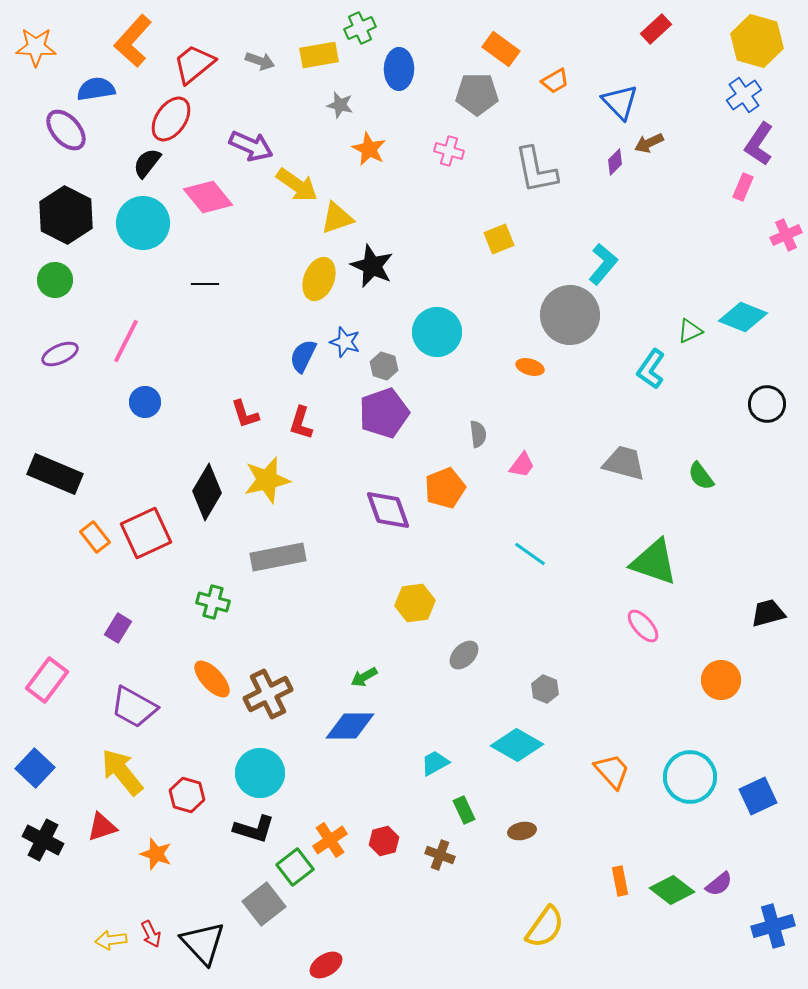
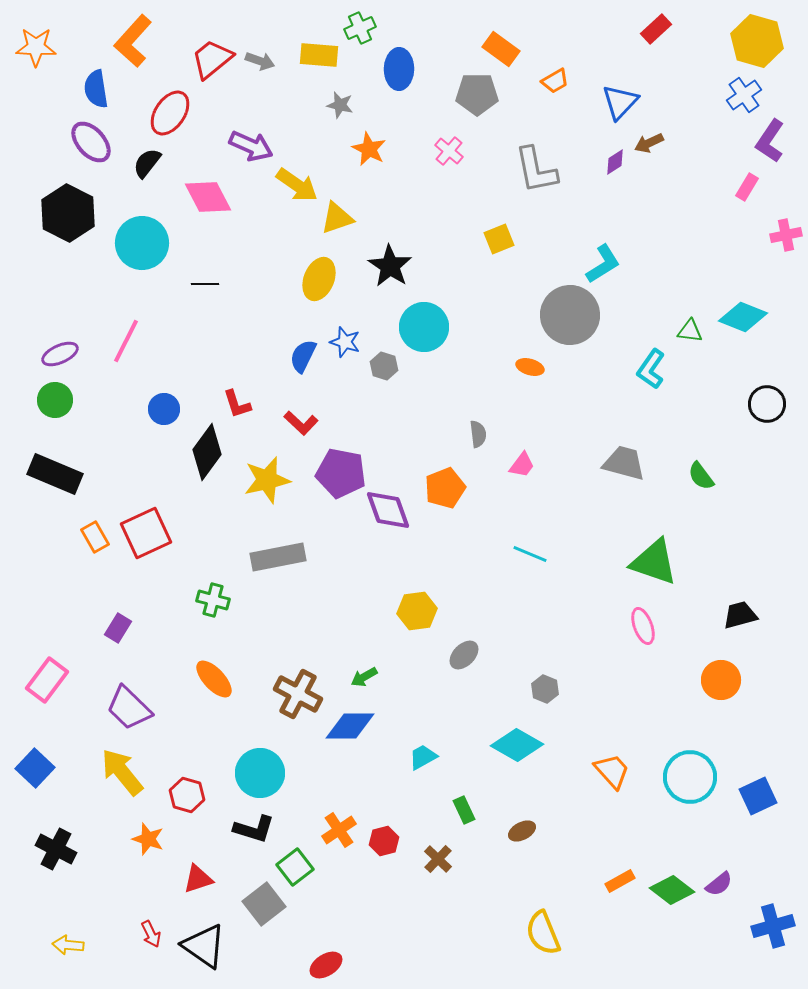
yellow rectangle at (319, 55): rotated 15 degrees clockwise
red trapezoid at (194, 64): moved 18 px right, 5 px up
blue semicircle at (96, 89): rotated 90 degrees counterclockwise
blue triangle at (620, 102): rotated 27 degrees clockwise
red ellipse at (171, 119): moved 1 px left, 6 px up
purple ellipse at (66, 130): moved 25 px right, 12 px down
purple L-shape at (759, 144): moved 11 px right, 3 px up
pink cross at (449, 151): rotated 24 degrees clockwise
purple diamond at (615, 162): rotated 12 degrees clockwise
pink rectangle at (743, 187): moved 4 px right; rotated 8 degrees clockwise
pink diamond at (208, 197): rotated 12 degrees clockwise
black hexagon at (66, 215): moved 2 px right, 2 px up
cyan circle at (143, 223): moved 1 px left, 20 px down
pink cross at (786, 235): rotated 12 degrees clockwise
cyan L-shape at (603, 264): rotated 18 degrees clockwise
black star at (372, 266): moved 18 px right; rotated 9 degrees clockwise
green circle at (55, 280): moved 120 px down
green triangle at (690, 331): rotated 32 degrees clockwise
cyan circle at (437, 332): moved 13 px left, 5 px up
blue circle at (145, 402): moved 19 px right, 7 px down
purple pentagon at (384, 413): moved 43 px left, 60 px down; rotated 30 degrees clockwise
red L-shape at (245, 414): moved 8 px left, 10 px up
red L-shape at (301, 423): rotated 64 degrees counterclockwise
black diamond at (207, 492): moved 40 px up; rotated 6 degrees clockwise
orange rectangle at (95, 537): rotated 8 degrees clockwise
cyan line at (530, 554): rotated 12 degrees counterclockwise
green cross at (213, 602): moved 2 px up
yellow hexagon at (415, 603): moved 2 px right, 8 px down
black trapezoid at (768, 613): moved 28 px left, 2 px down
pink ellipse at (643, 626): rotated 21 degrees clockwise
orange ellipse at (212, 679): moved 2 px right
brown cross at (268, 694): moved 30 px right; rotated 36 degrees counterclockwise
purple trapezoid at (134, 707): moved 5 px left, 1 px down; rotated 15 degrees clockwise
cyan trapezoid at (435, 763): moved 12 px left, 6 px up
red triangle at (102, 827): moved 96 px right, 52 px down
brown ellipse at (522, 831): rotated 16 degrees counterclockwise
black cross at (43, 840): moved 13 px right, 9 px down
orange cross at (330, 840): moved 9 px right, 10 px up
orange star at (156, 854): moved 8 px left, 15 px up
brown cross at (440, 855): moved 2 px left, 4 px down; rotated 24 degrees clockwise
orange rectangle at (620, 881): rotated 72 degrees clockwise
yellow semicircle at (545, 927): moved 2 px left, 6 px down; rotated 123 degrees clockwise
yellow arrow at (111, 940): moved 43 px left, 5 px down; rotated 12 degrees clockwise
black triangle at (203, 943): moved 1 px right, 3 px down; rotated 12 degrees counterclockwise
